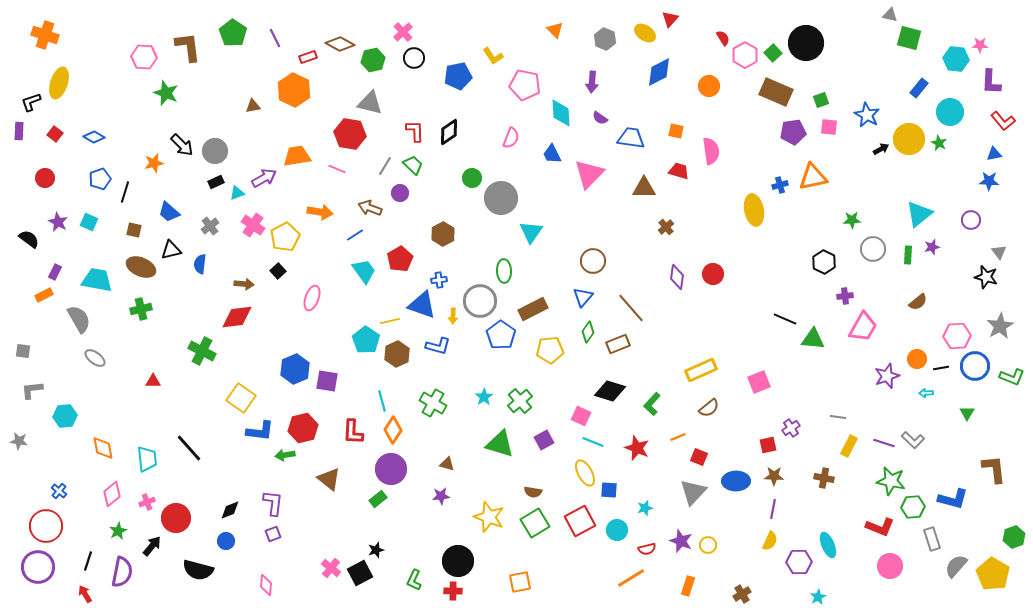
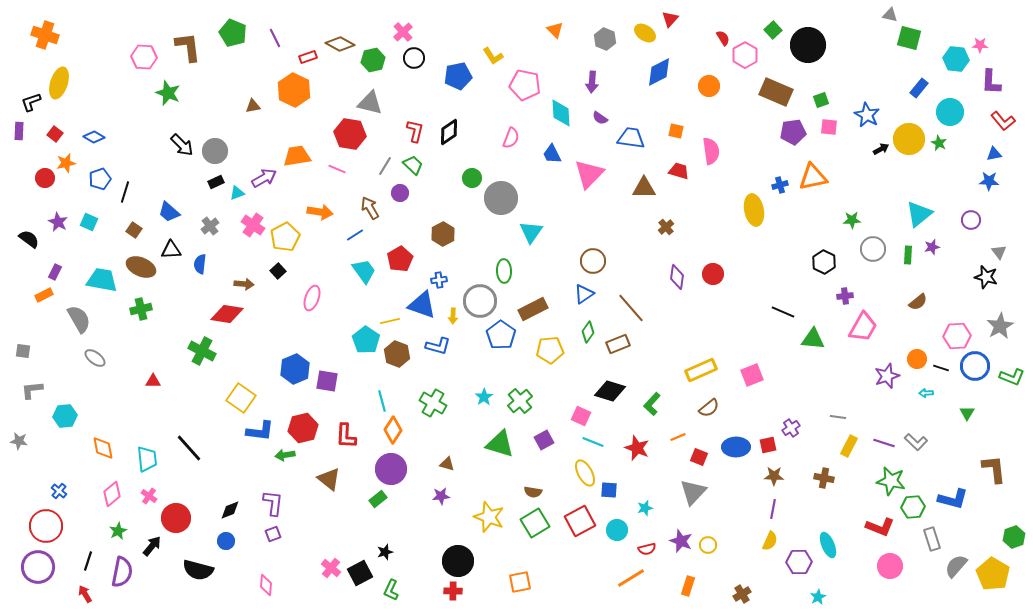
green pentagon at (233, 33): rotated 12 degrees counterclockwise
black circle at (806, 43): moved 2 px right, 2 px down
green square at (773, 53): moved 23 px up
green star at (166, 93): moved 2 px right
red L-shape at (415, 131): rotated 15 degrees clockwise
orange star at (154, 163): moved 88 px left
brown arrow at (370, 208): rotated 40 degrees clockwise
brown square at (134, 230): rotated 21 degrees clockwise
black triangle at (171, 250): rotated 10 degrees clockwise
cyan trapezoid at (97, 280): moved 5 px right
blue triangle at (583, 297): moved 1 px right, 3 px up; rotated 15 degrees clockwise
red diamond at (237, 317): moved 10 px left, 3 px up; rotated 16 degrees clockwise
black line at (785, 319): moved 2 px left, 7 px up
brown hexagon at (397, 354): rotated 15 degrees counterclockwise
black line at (941, 368): rotated 28 degrees clockwise
pink square at (759, 382): moved 7 px left, 7 px up
red L-shape at (353, 432): moved 7 px left, 4 px down
gray L-shape at (913, 440): moved 3 px right, 2 px down
blue ellipse at (736, 481): moved 34 px up
pink cross at (147, 502): moved 2 px right, 6 px up; rotated 35 degrees counterclockwise
black star at (376, 550): moved 9 px right, 2 px down
green L-shape at (414, 580): moved 23 px left, 10 px down
